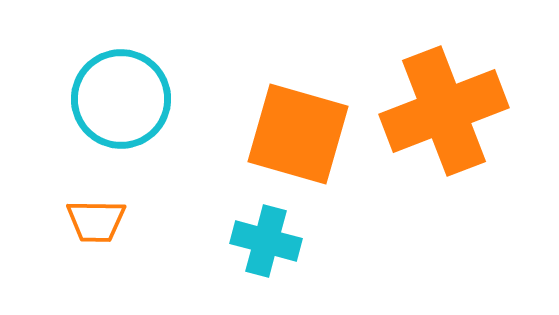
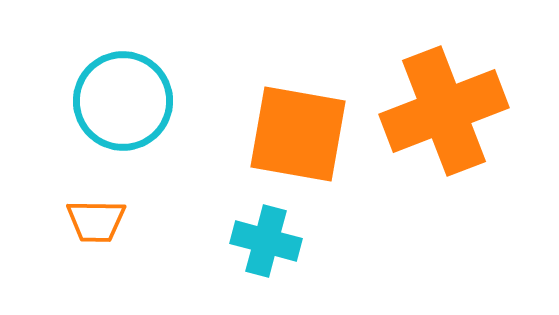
cyan circle: moved 2 px right, 2 px down
orange square: rotated 6 degrees counterclockwise
